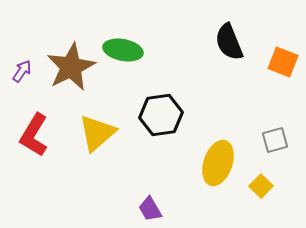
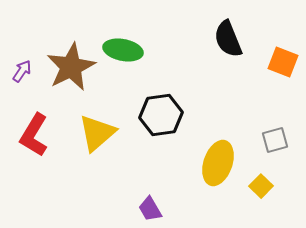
black semicircle: moved 1 px left, 3 px up
